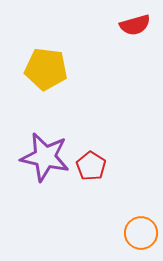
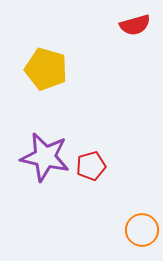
yellow pentagon: rotated 9 degrees clockwise
red pentagon: rotated 24 degrees clockwise
orange circle: moved 1 px right, 3 px up
